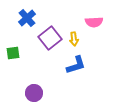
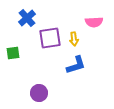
purple square: rotated 30 degrees clockwise
purple circle: moved 5 px right
